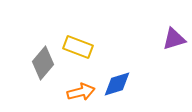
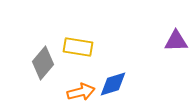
purple triangle: moved 2 px right, 2 px down; rotated 15 degrees clockwise
yellow rectangle: rotated 12 degrees counterclockwise
blue diamond: moved 4 px left
